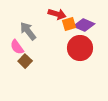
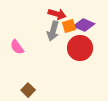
orange square: moved 2 px down
gray arrow: moved 25 px right; rotated 126 degrees counterclockwise
brown square: moved 3 px right, 29 px down
